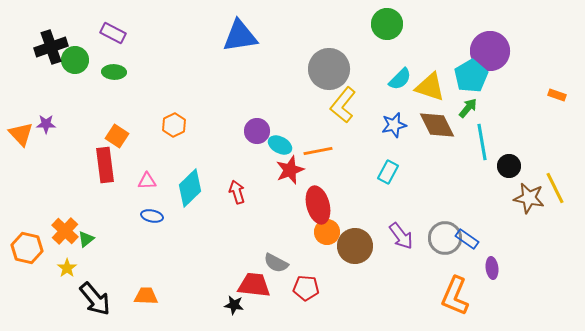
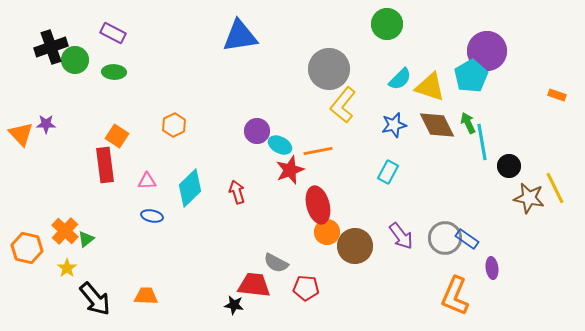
purple circle at (490, 51): moved 3 px left
green arrow at (468, 108): moved 15 px down; rotated 65 degrees counterclockwise
